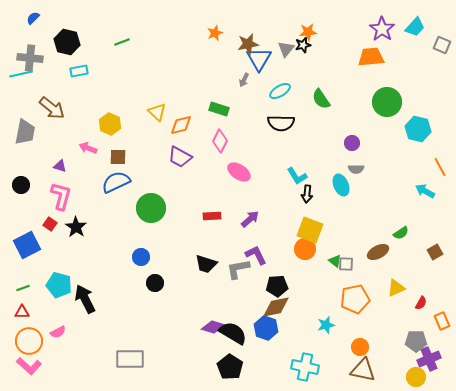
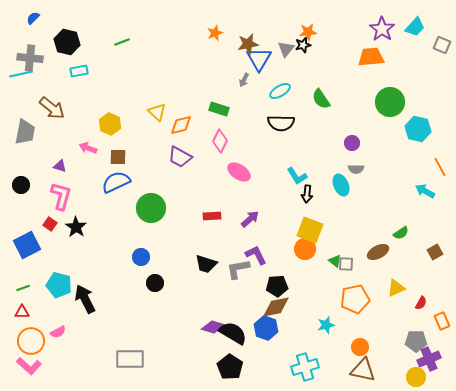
green circle at (387, 102): moved 3 px right
orange circle at (29, 341): moved 2 px right
cyan cross at (305, 367): rotated 28 degrees counterclockwise
